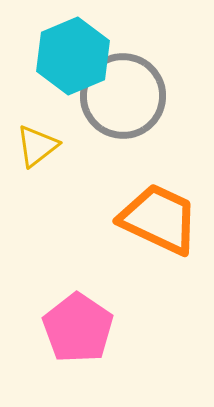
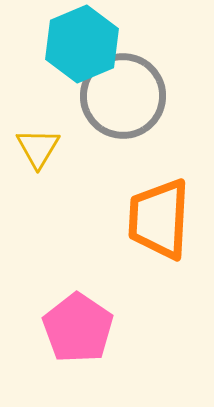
cyan hexagon: moved 9 px right, 12 px up
yellow triangle: moved 1 px right, 2 px down; rotated 21 degrees counterclockwise
orange trapezoid: rotated 112 degrees counterclockwise
